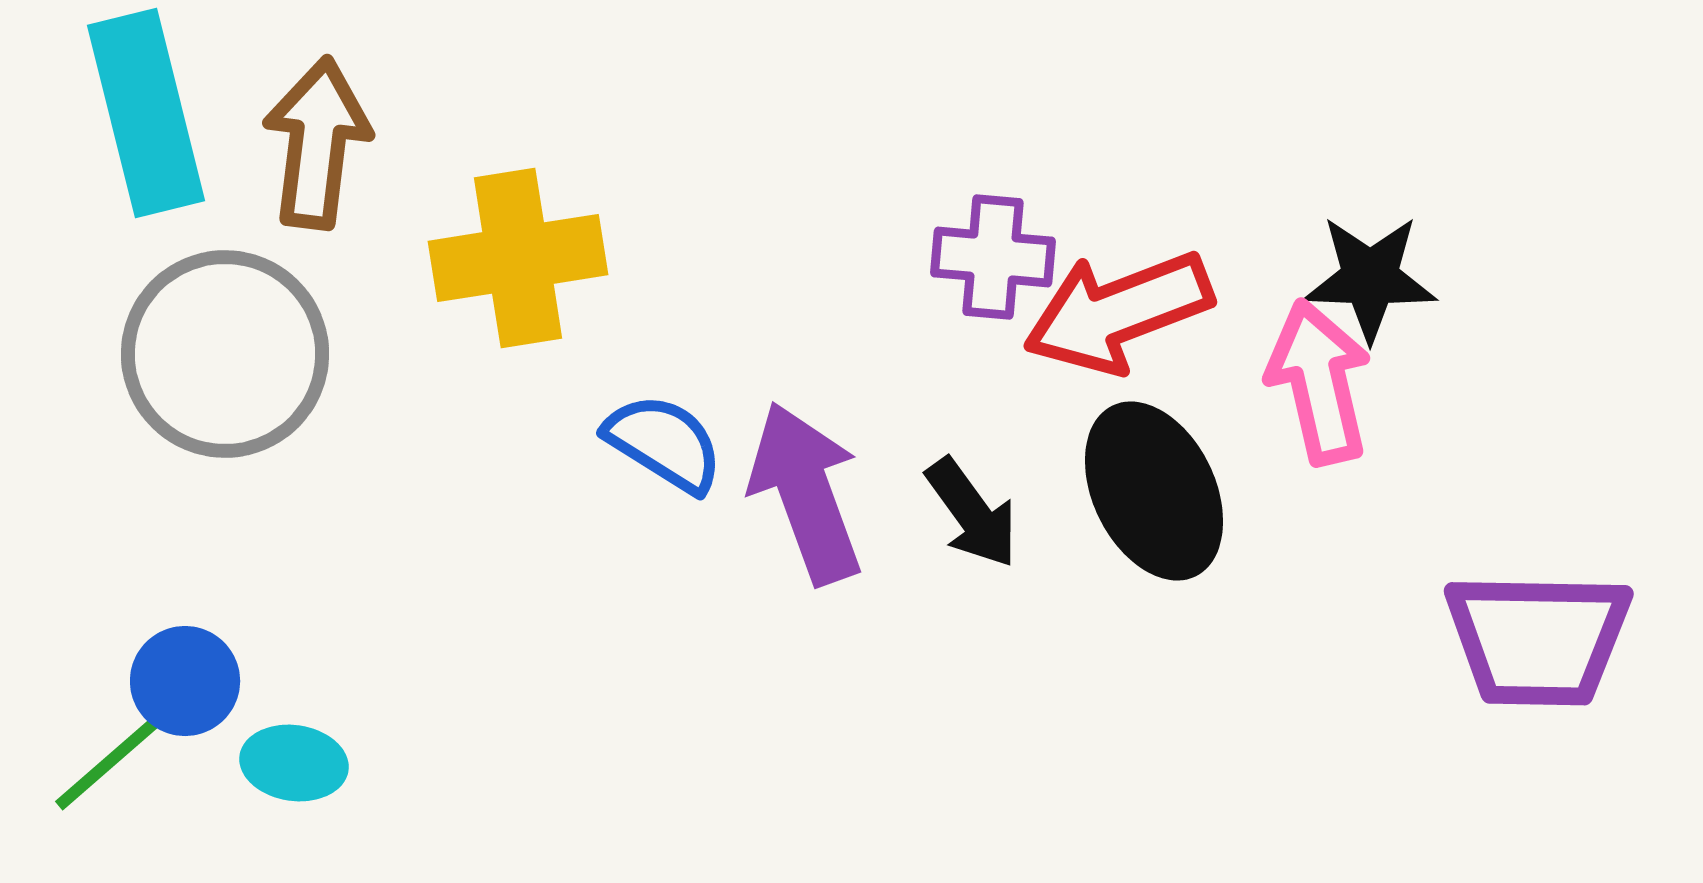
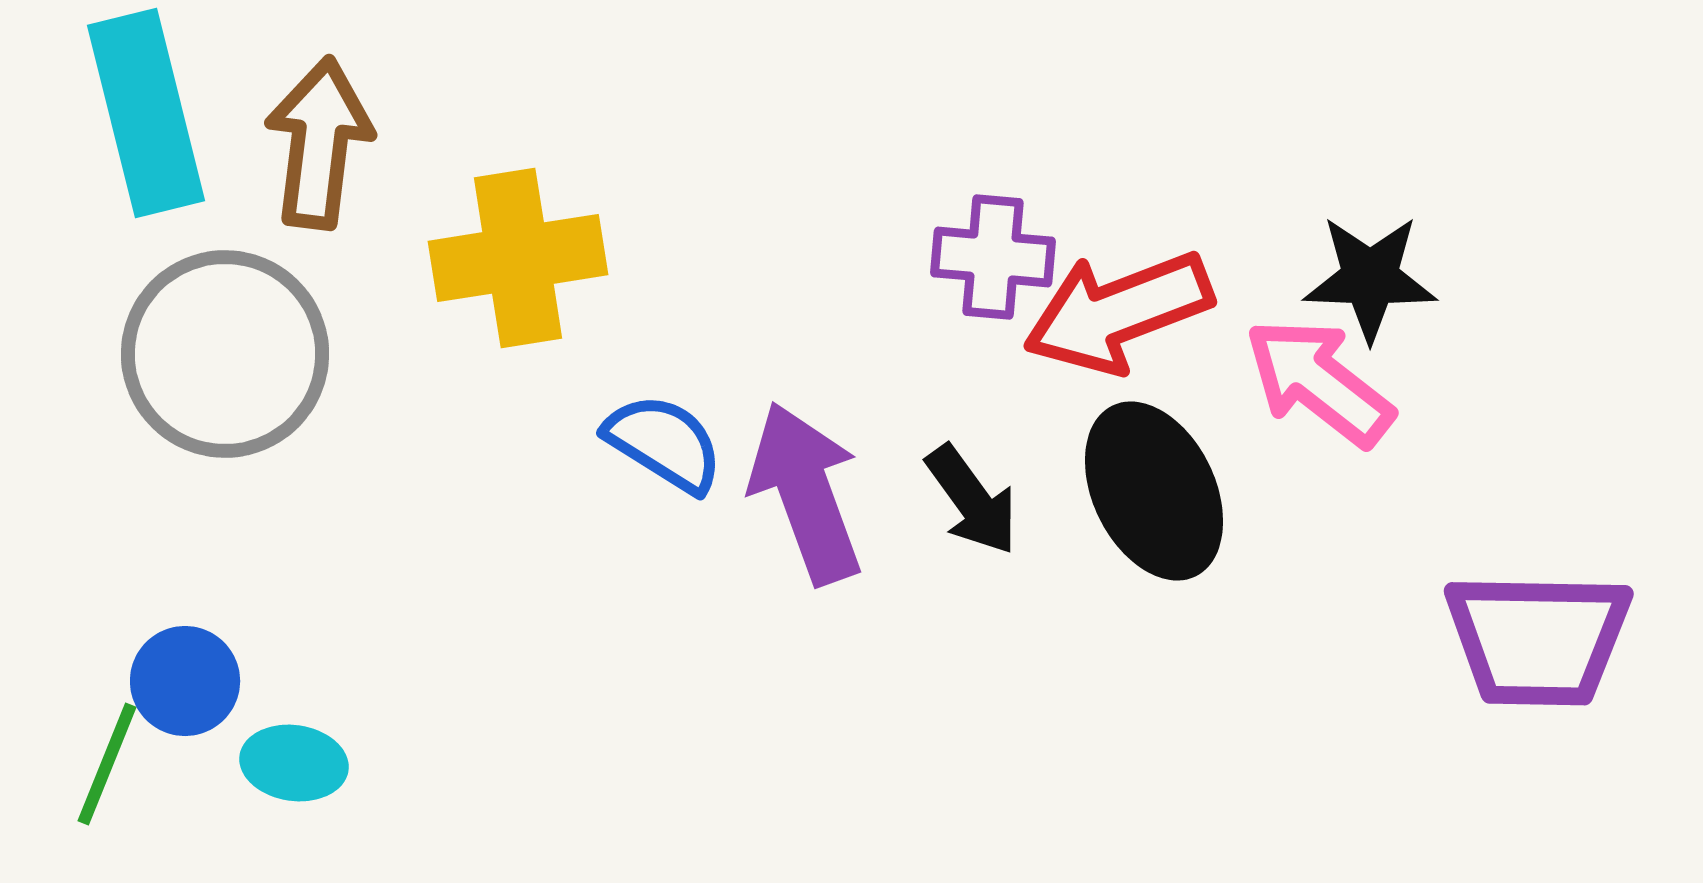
brown arrow: moved 2 px right
pink arrow: rotated 39 degrees counterclockwise
black arrow: moved 13 px up
green line: rotated 27 degrees counterclockwise
